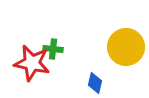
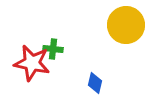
yellow circle: moved 22 px up
